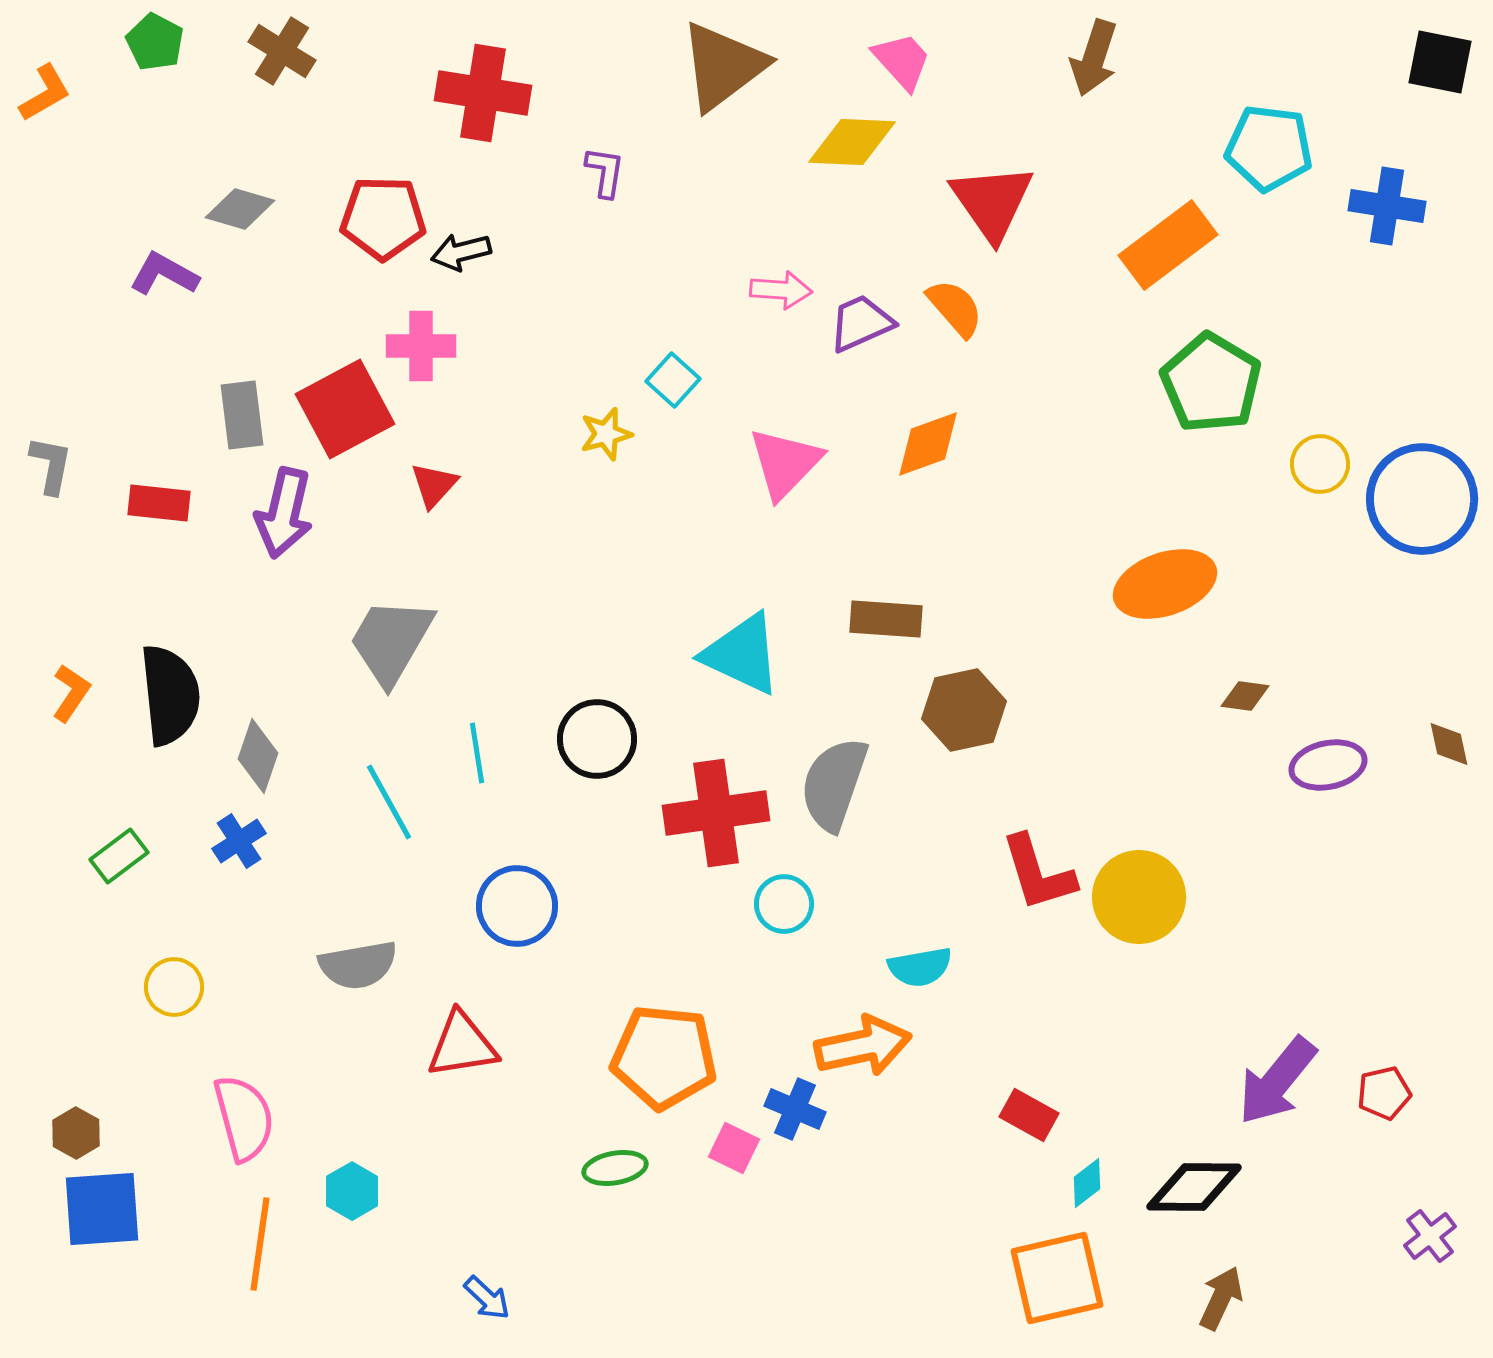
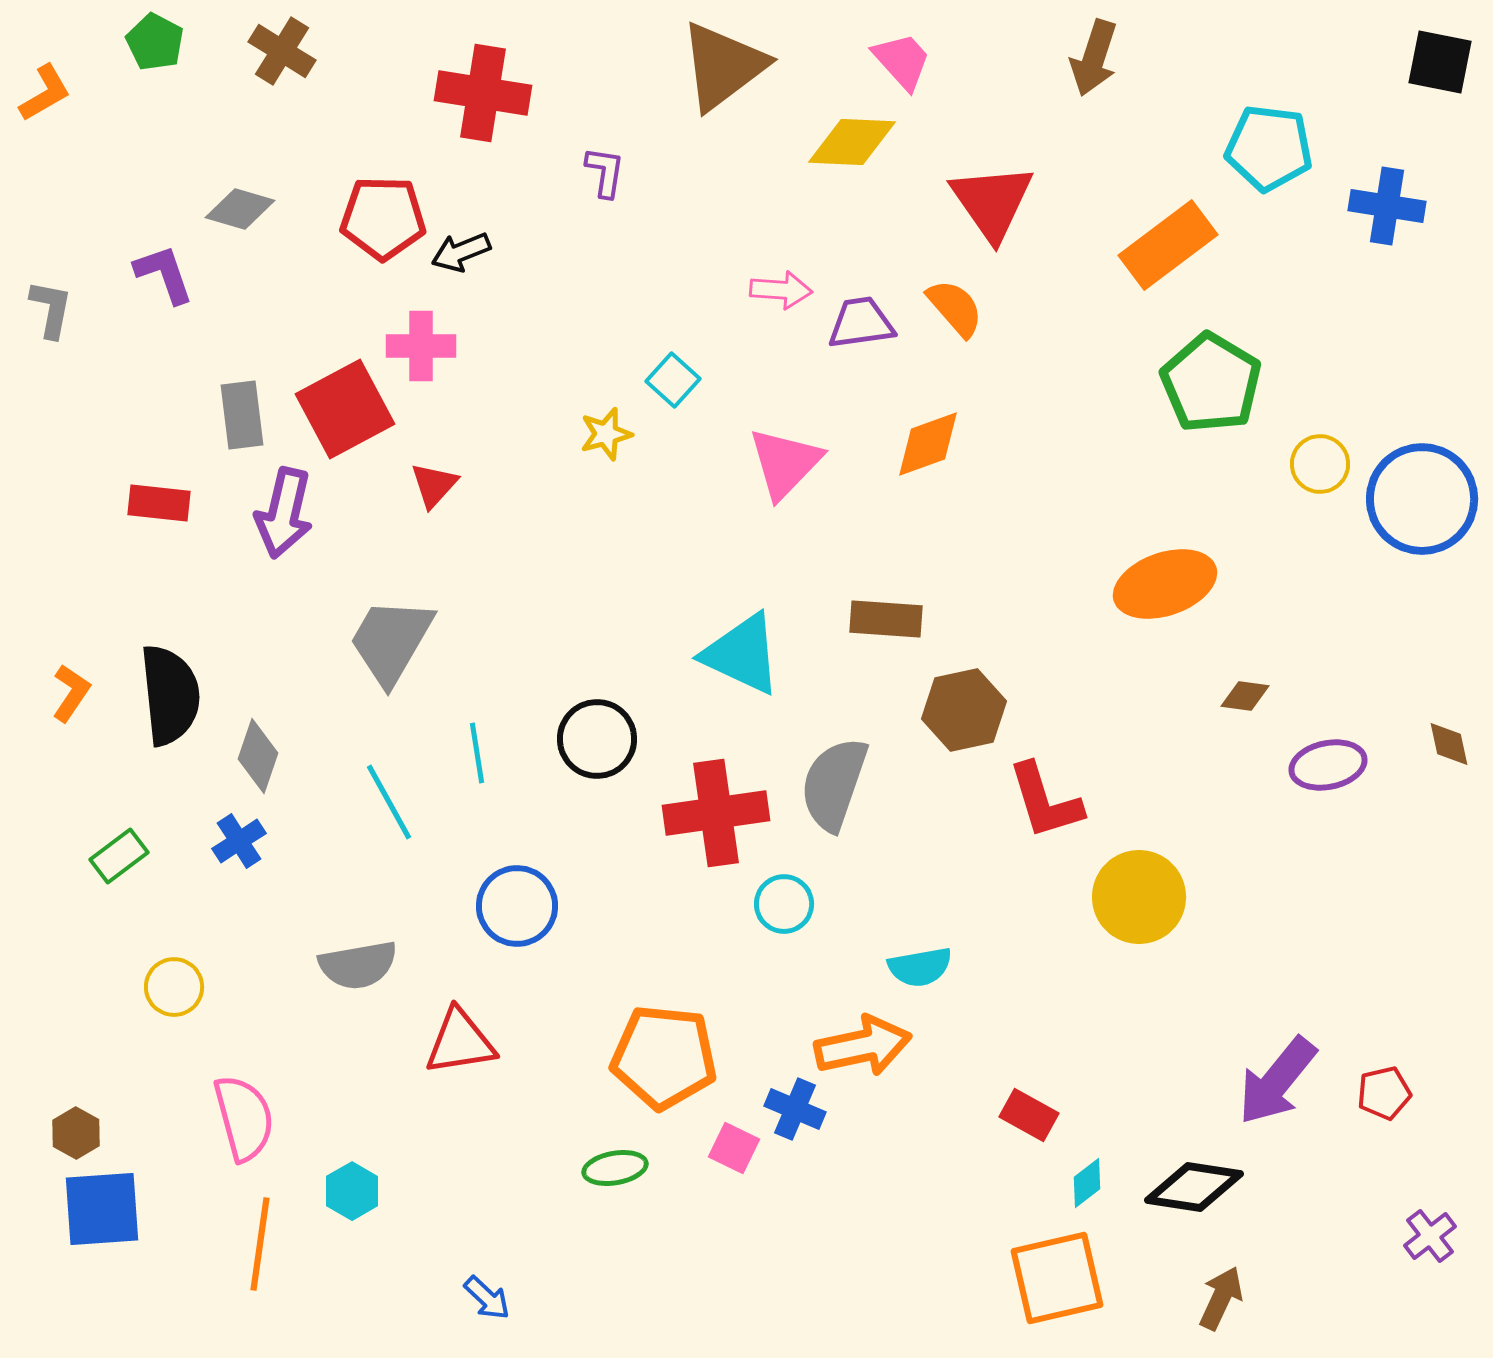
black arrow at (461, 252): rotated 8 degrees counterclockwise
purple L-shape at (164, 274): rotated 42 degrees clockwise
purple trapezoid at (861, 323): rotated 16 degrees clockwise
gray L-shape at (51, 465): moved 156 px up
red L-shape at (1038, 873): moved 7 px right, 72 px up
red triangle at (462, 1045): moved 2 px left, 3 px up
black diamond at (1194, 1187): rotated 8 degrees clockwise
